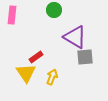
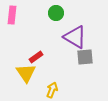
green circle: moved 2 px right, 3 px down
yellow arrow: moved 13 px down
